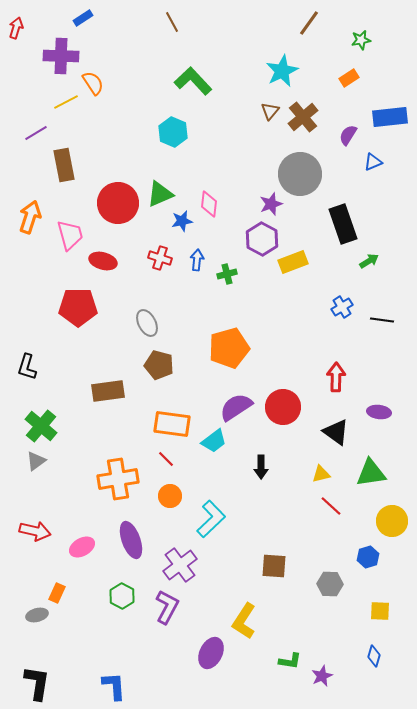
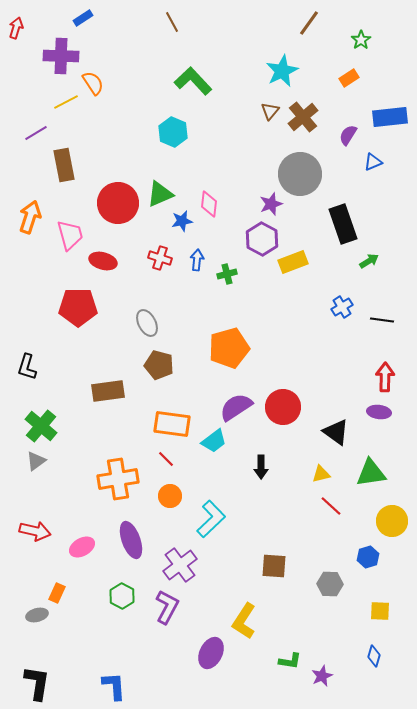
green star at (361, 40): rotated 24 degrees counterclockwise
red arrow at (336, 377): moved 49 px right
